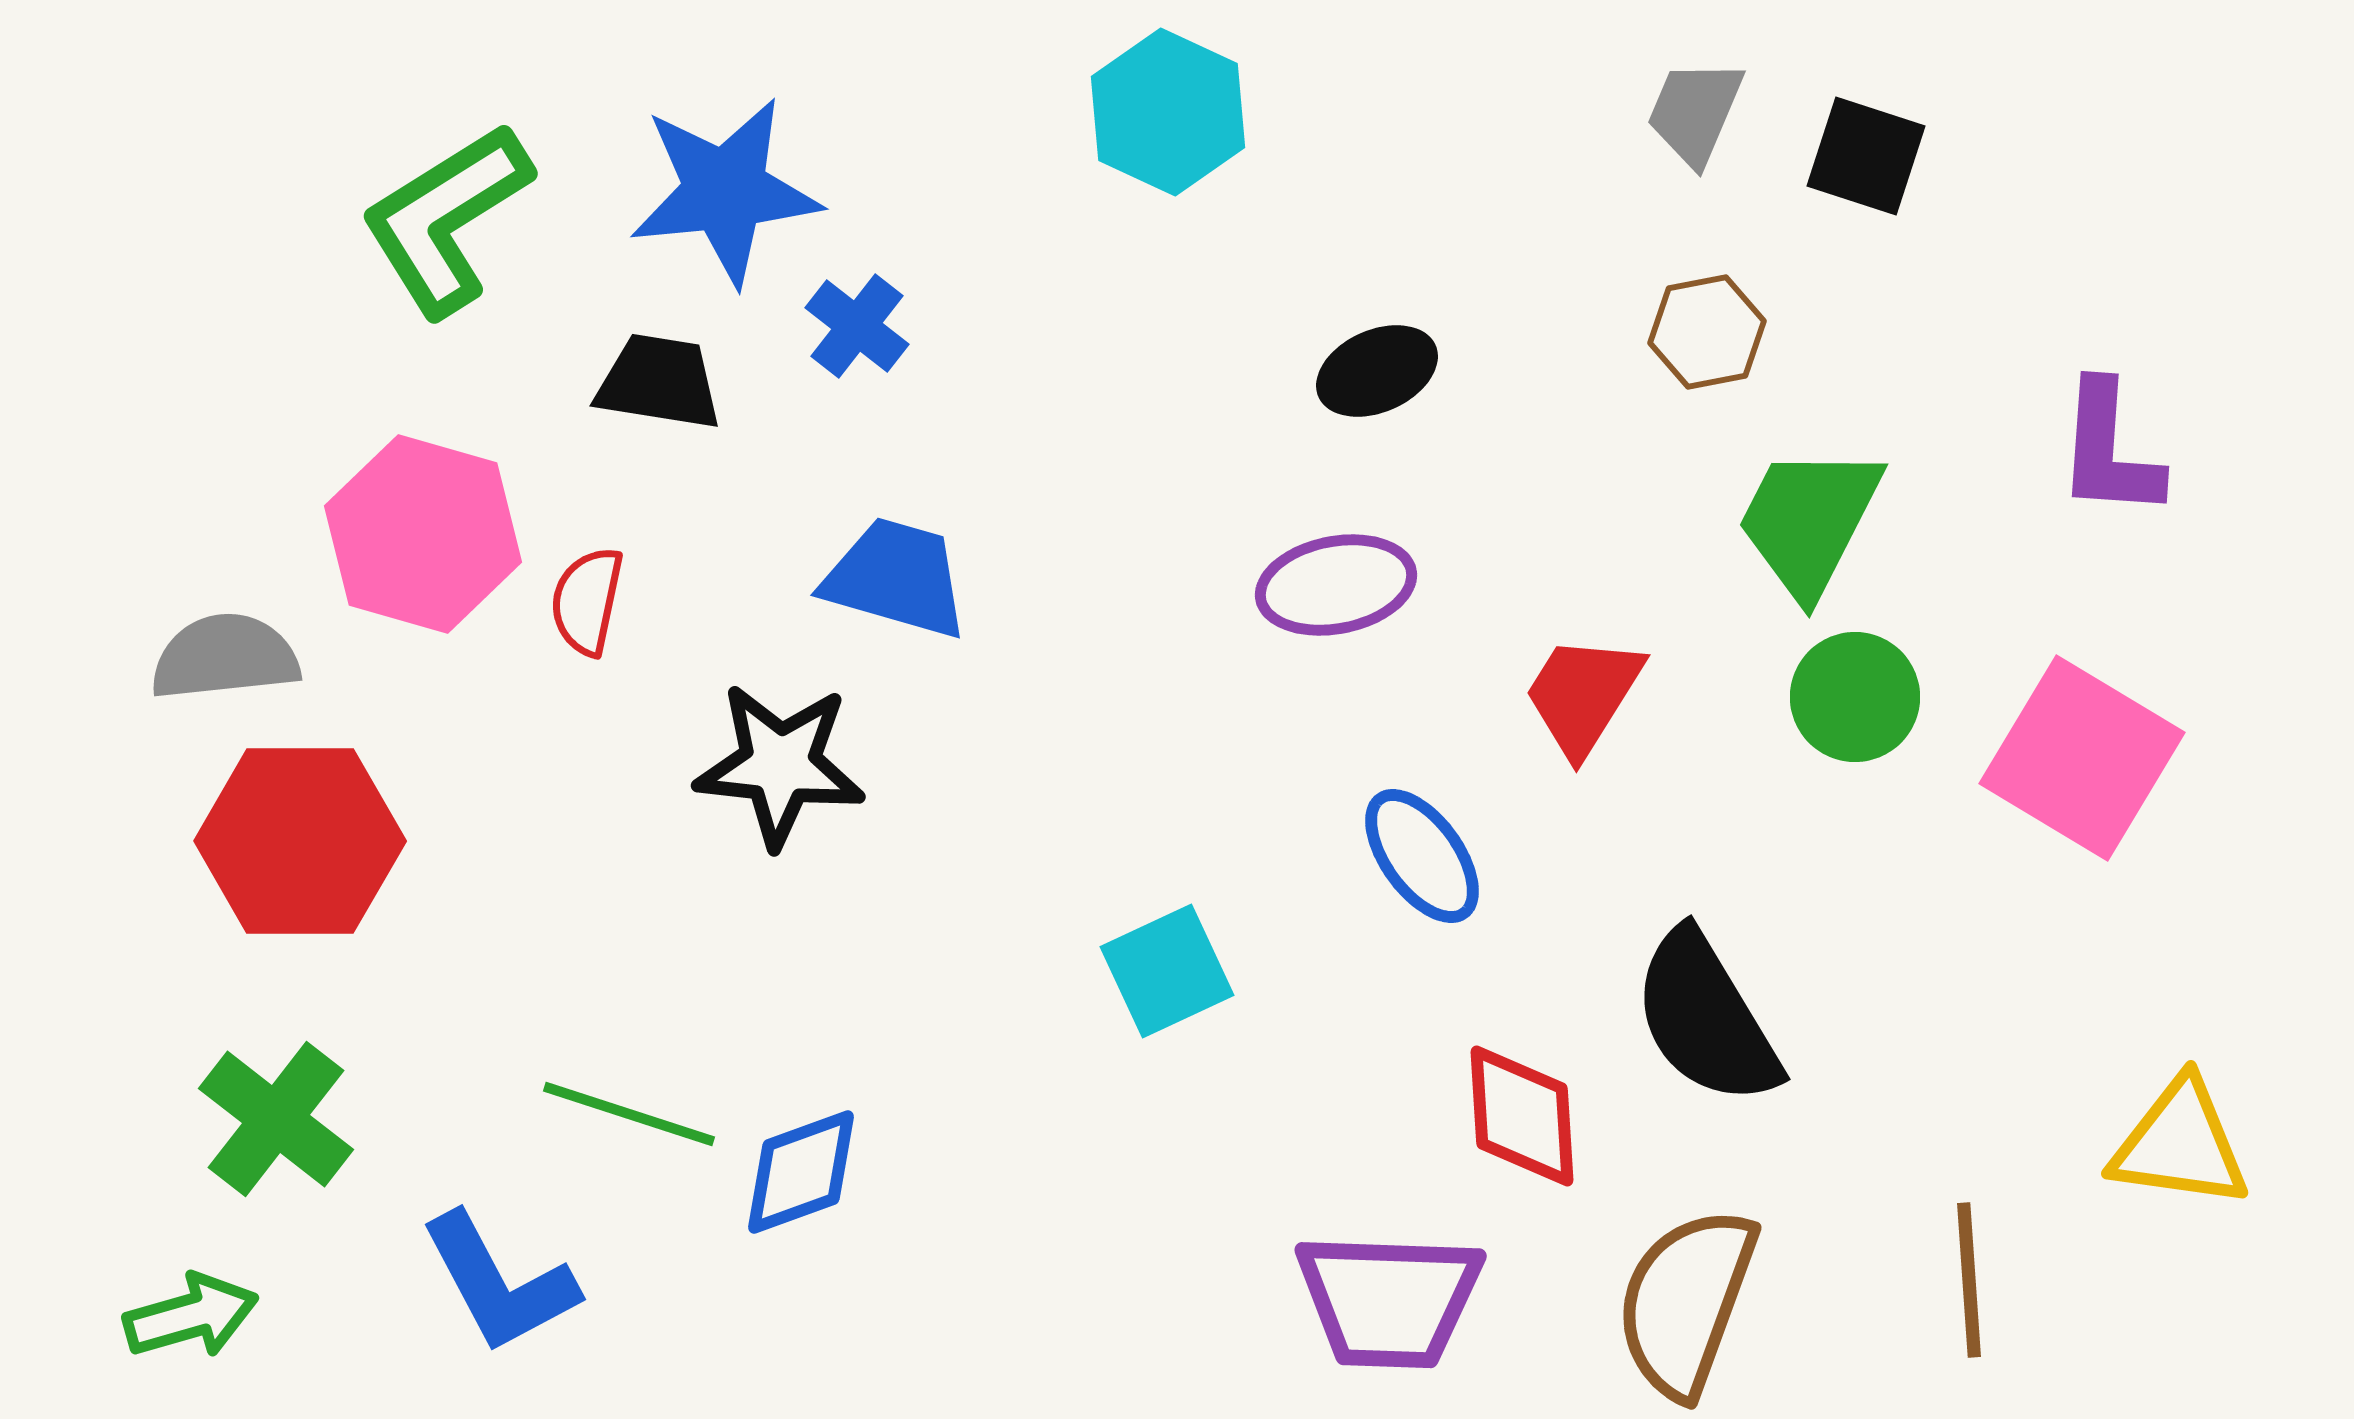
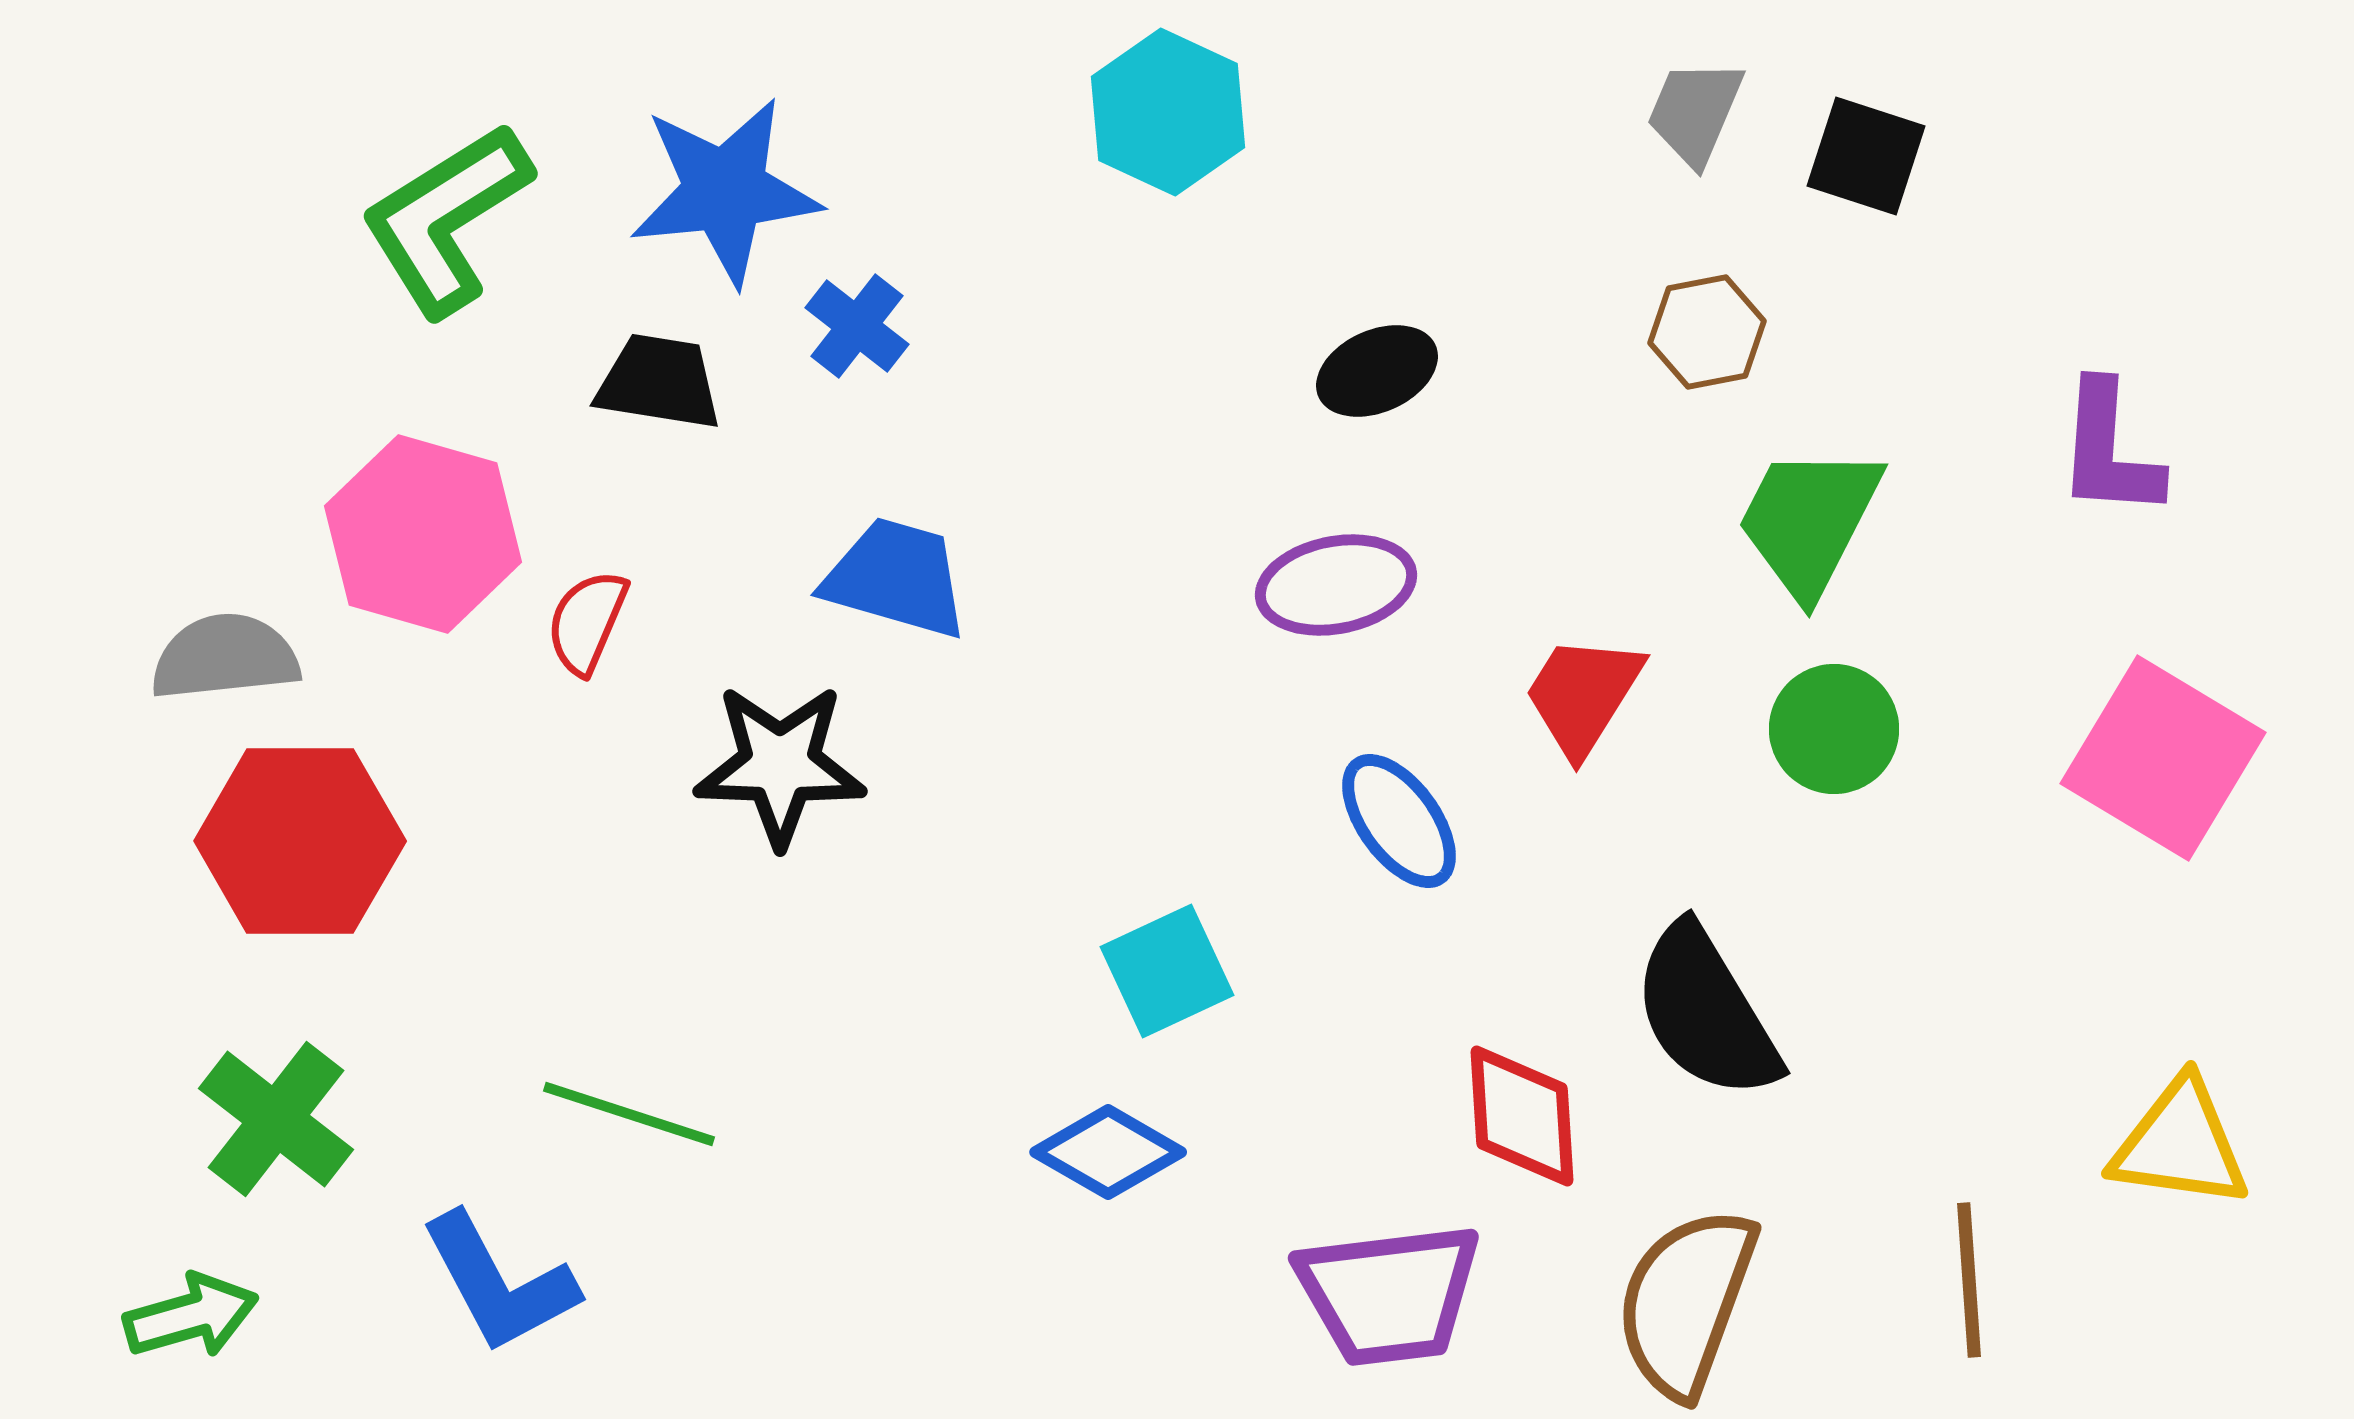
red semicircle: moved 21 px down; rotated 11 degrees clockwise
green circle: moved 21 px left, 32 px down
pink square: moved 81 px right
black star: rotated 4 degrees counterclockwise
blue ellipse: moved 23 px left, 35 px up
black semicircle: moved 6 px up
blue diamond: moved 307 px right, 20 px up; rotated 50 degrees clockwise
purple trapezoid: moved 6 px up; rotated 9 degrees counterclockwise
